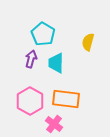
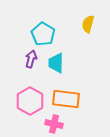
yellow semicircle: moved 18 px up
pink cross: rotated 24 degrees counterclockwise
